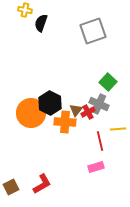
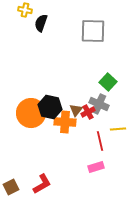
gray square: rotated 20 degrees clockwise
black hexagon: moved 4 px down; rotated 15 degrees counterclockwise
